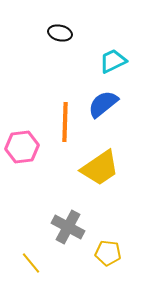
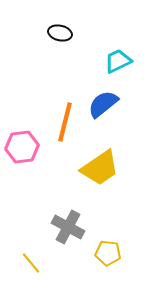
cyan trapezoid: moved 5 px right
orange line: rotated 12 degrees clockwise
